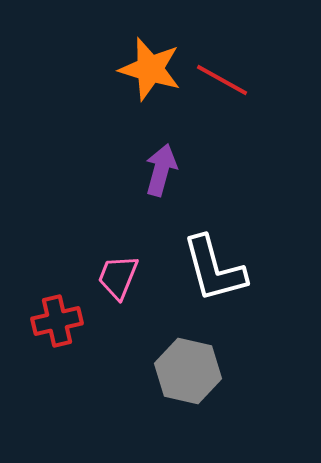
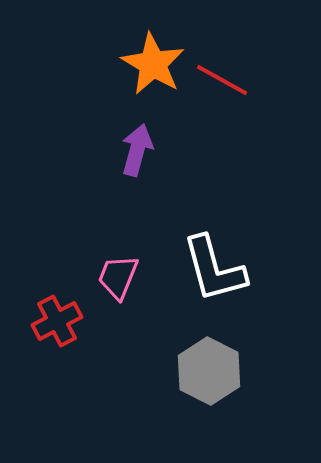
orange star: moved 3 px right, 5 px up; rotated 14 degrees clockwise
purple arrow: moved 24 px left, 20 px up
red cross: rotated 15 degrees counterclockwise
gray hexagon: moved 21 px right; rotated 14 degrees clockwise
